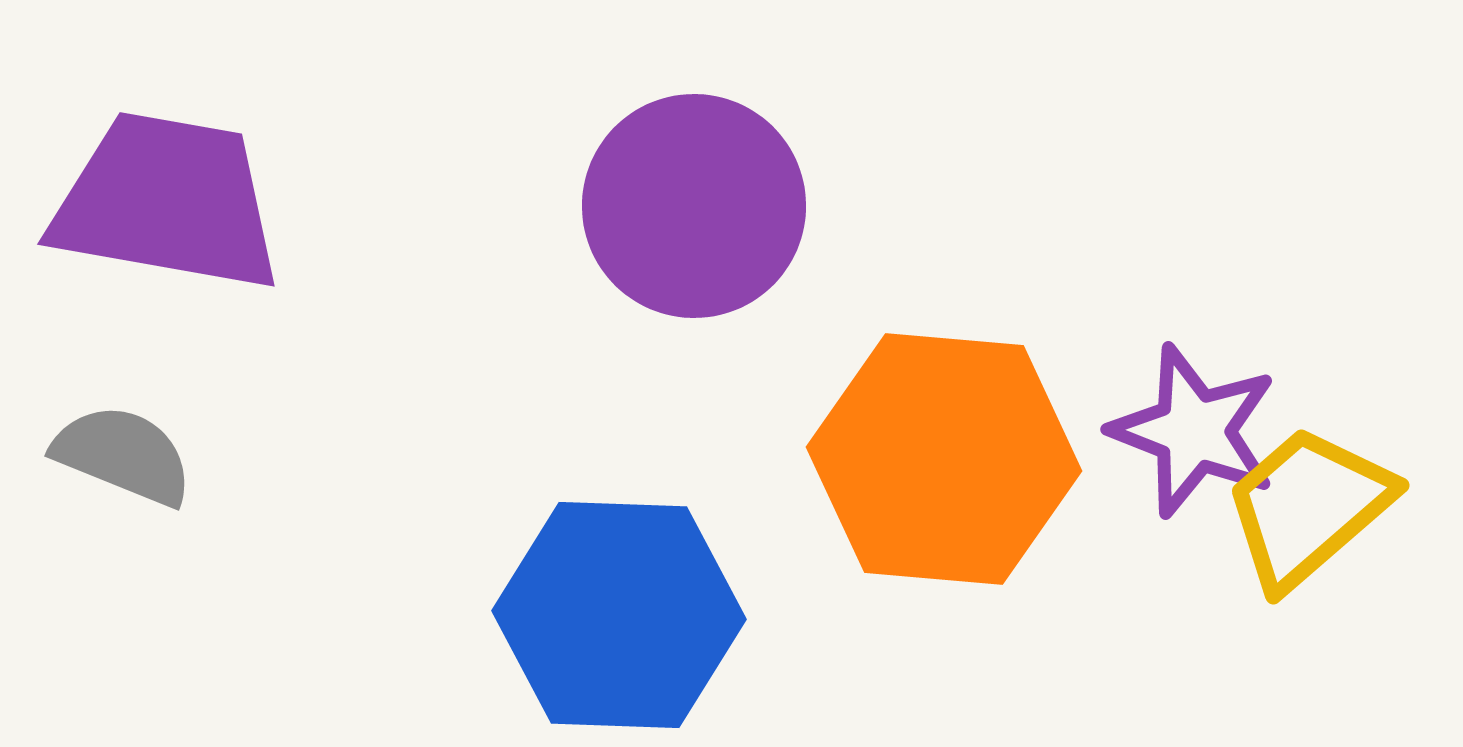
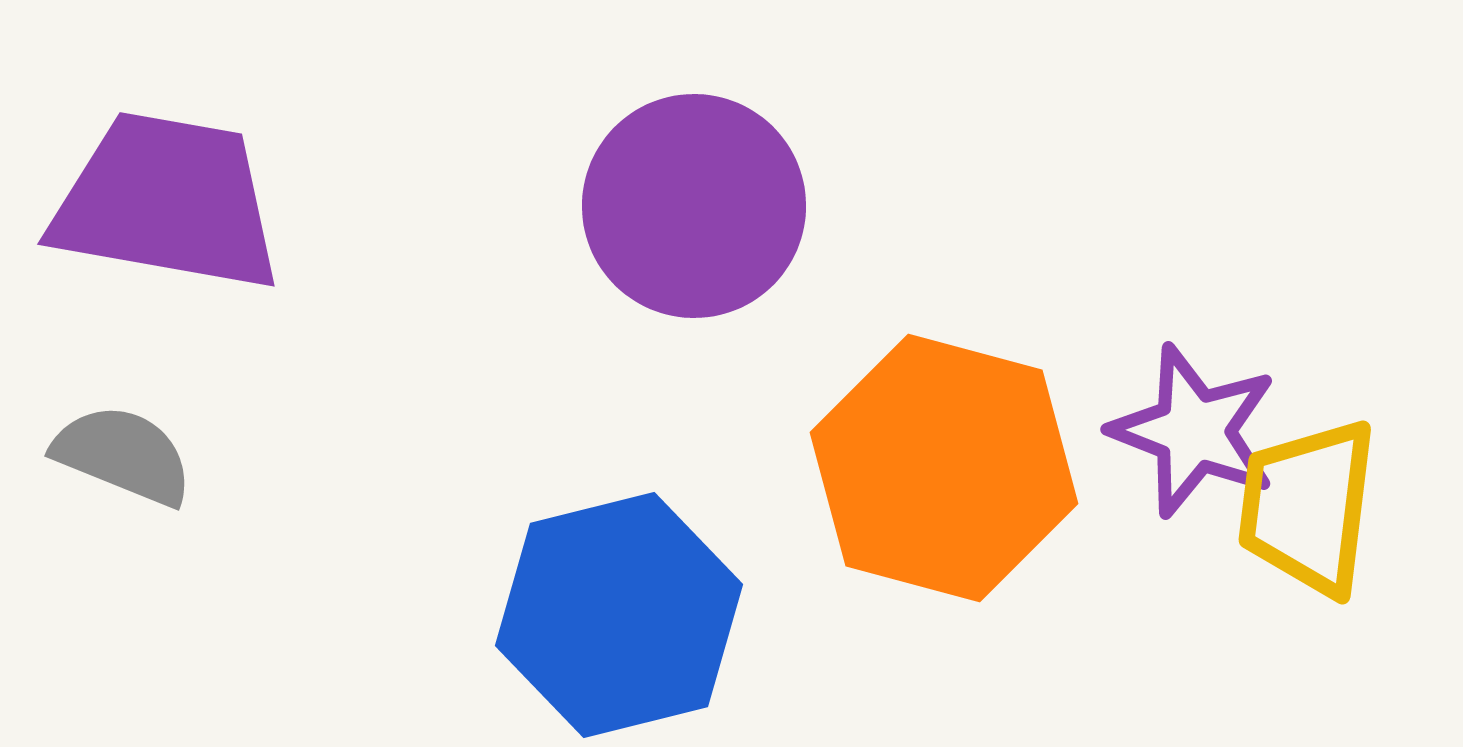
orange hexagon: moved 9 px down; rotated 10 degrees clockwise
yellow trapezoid: rotated 42 degrees counterclockwise
blue hexagon: rotated 16 degrees counterclockwise
